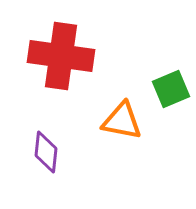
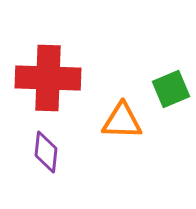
red cross: moved 13 px left, 22 px down; rotated 6 degrees counterclockwise
orange triangle: rotated 9 degrees counterclockwise
